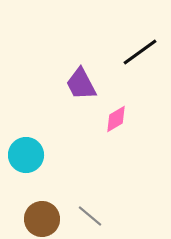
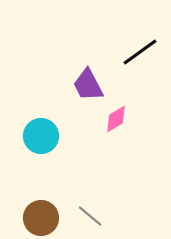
purple trapezoid: moved 7 px right, 1 px down
cyan circle: moved 15 px right, 19 px up
brown circle: moved 1 px left, 1 px up
